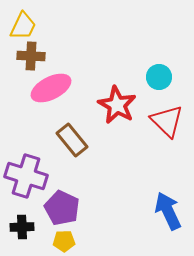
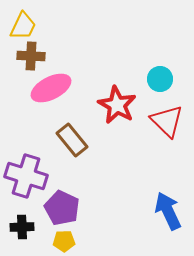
cyan circle: moved 1 px right, 2 px down
